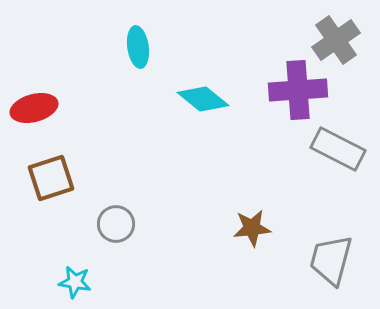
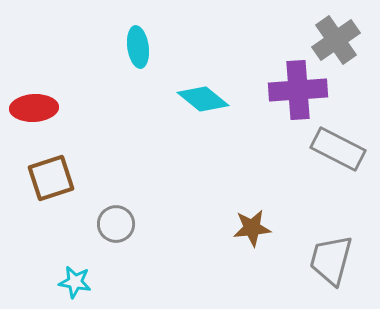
red ellipse: rotated 12 degrees clockwise
